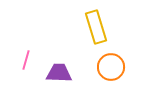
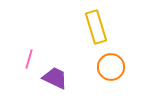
pink line: moved 3 px right, 1 px up
purple trapezoid: moved 4 px left, 5 px down; rotated 24 degrees clockwise
